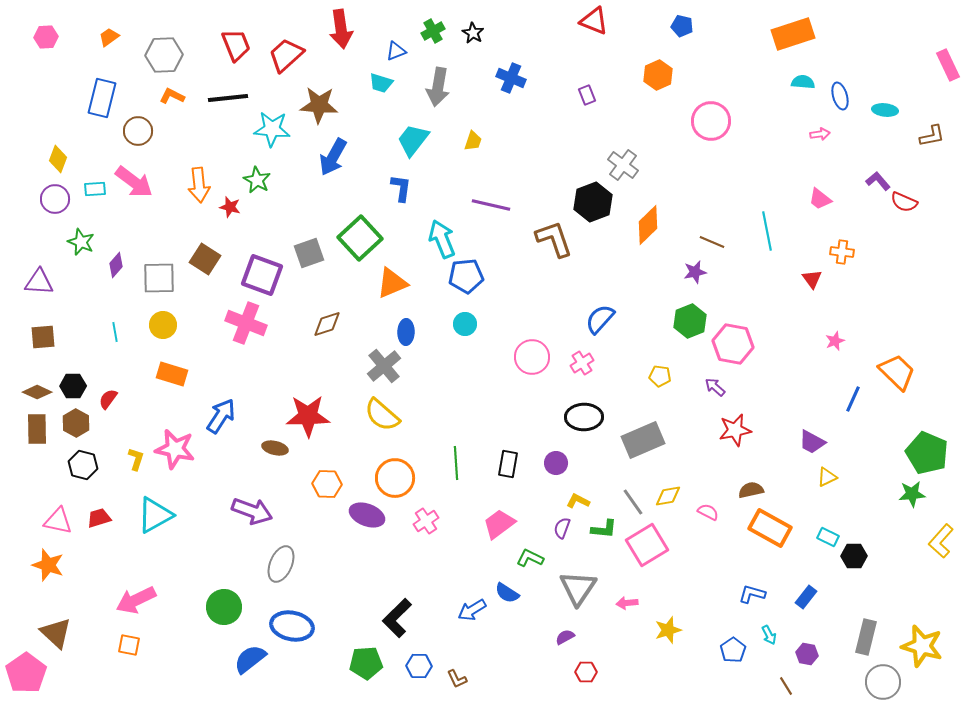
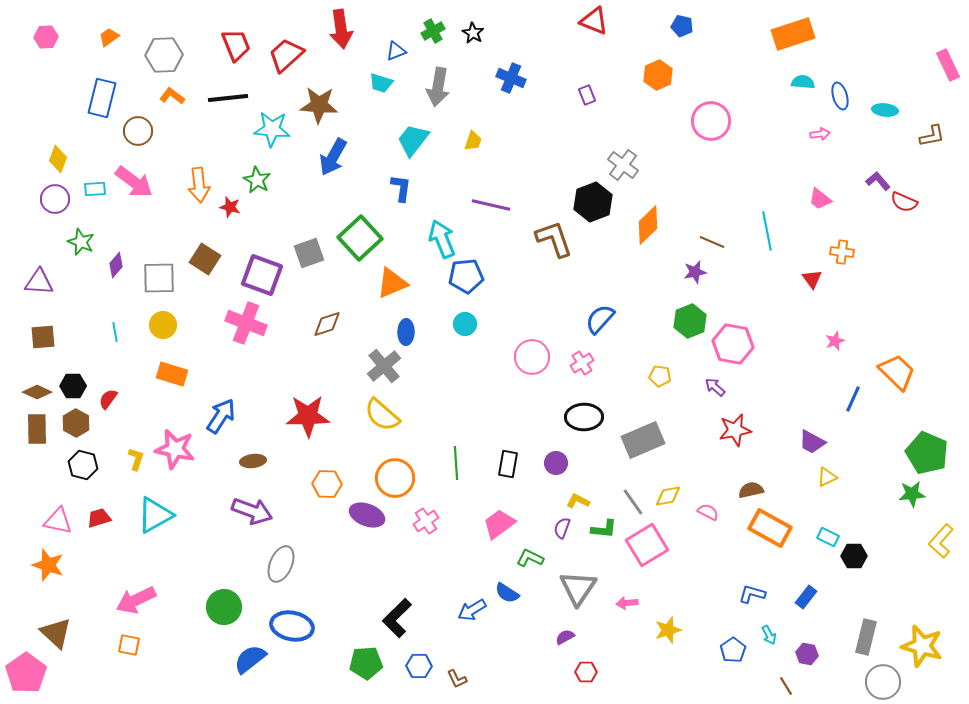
orange L-shape at (172, 96): rotated 10 degrees clockwise
brown ellipse at (275, 448): moved 22 px left, 13 px down; rotated 20 degrees counterclockwise
